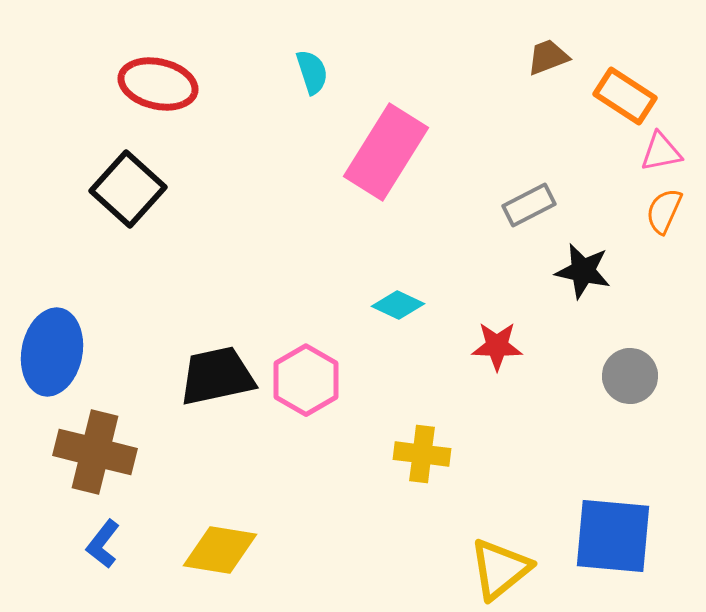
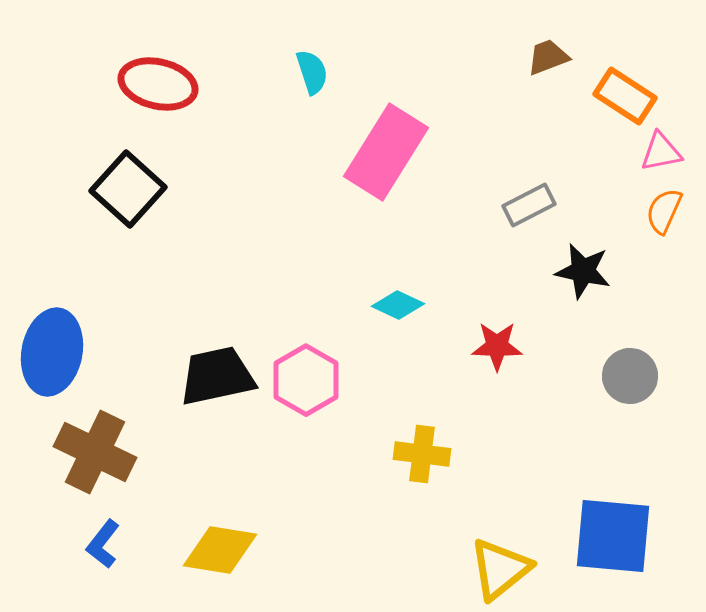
brown cross: rotated 12 degrees clockwise
